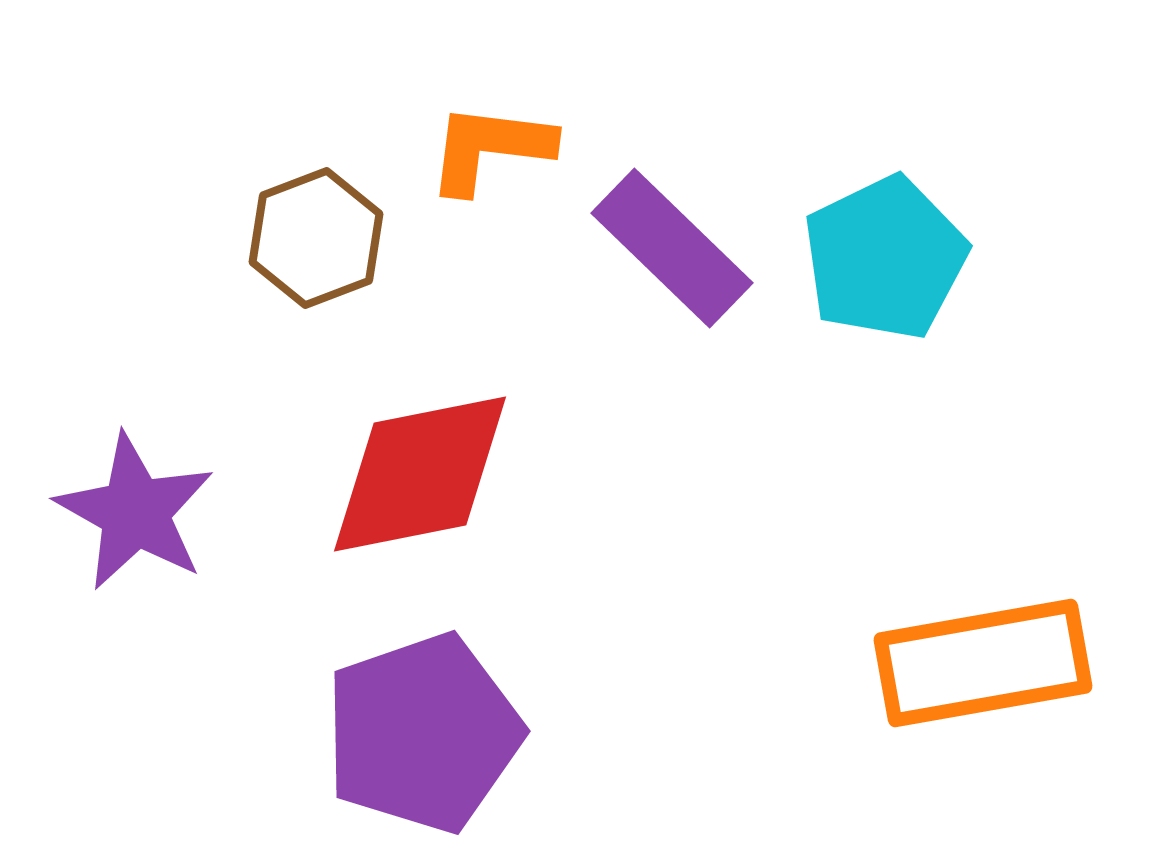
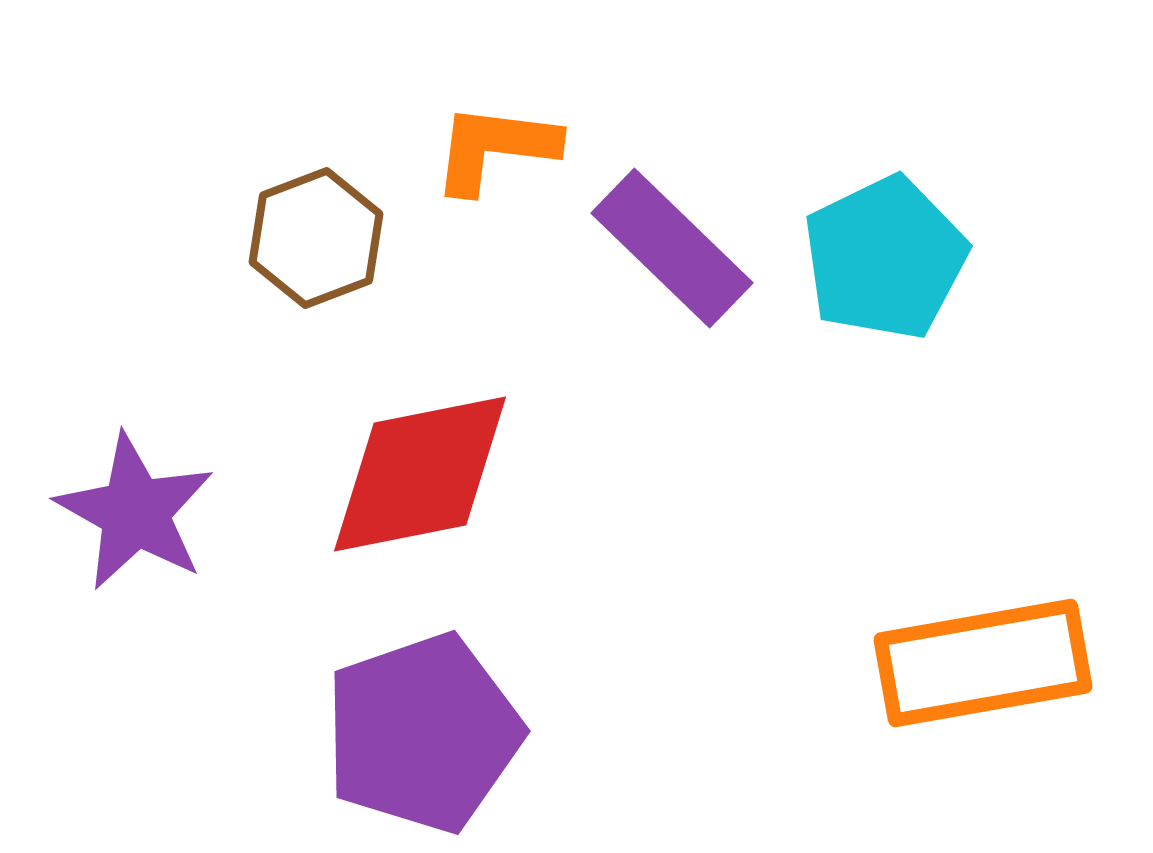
orange L-shape: moved 5 px right
